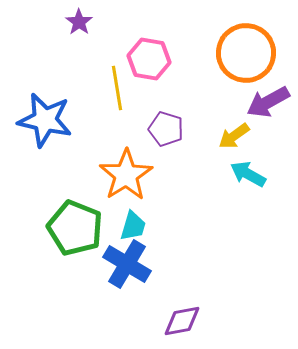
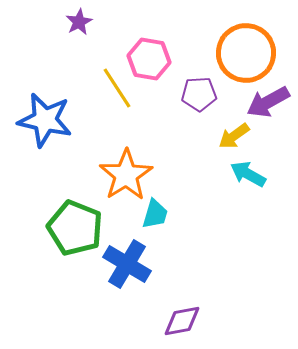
purple star: rotated 8 degrees clockwise
yellow line: rotated 24 degrees counterclockwise
purple pentagon: moved 33 px right, 35 px up; rotated 20 degrees counterclockwise
cyan trapezoid: moved 22 px right, 12 px up
